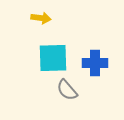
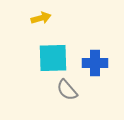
yellow arrow: rotated 24 degrees counterclockwise
